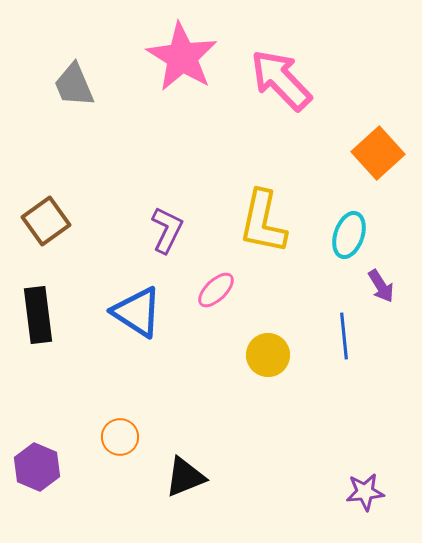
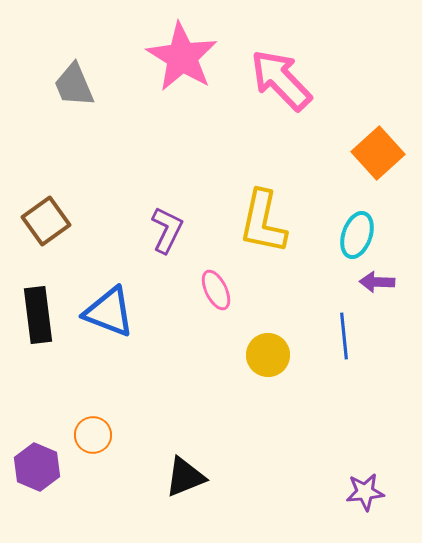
cyan ellipse: moved 8 px right
purple arrow: moved 4 px left, 4 px up; rotated 124 degrees clockwise
pink ellipse: rotated 72 degrees counterclockwise
blue triangle: moved 28 px left; rotated 12 degrees counterclockwise
orange circle: moved 27 px left, 2 px up
